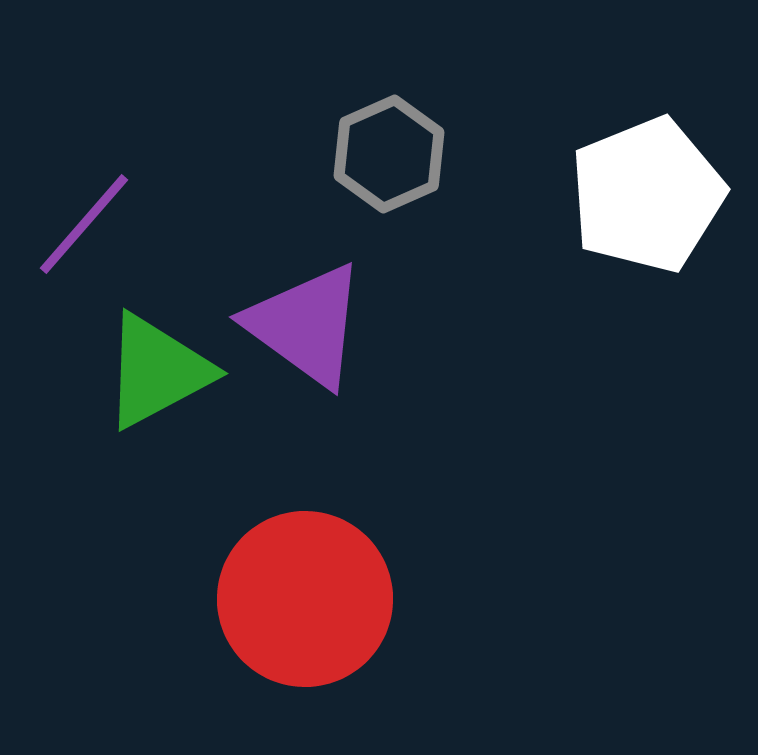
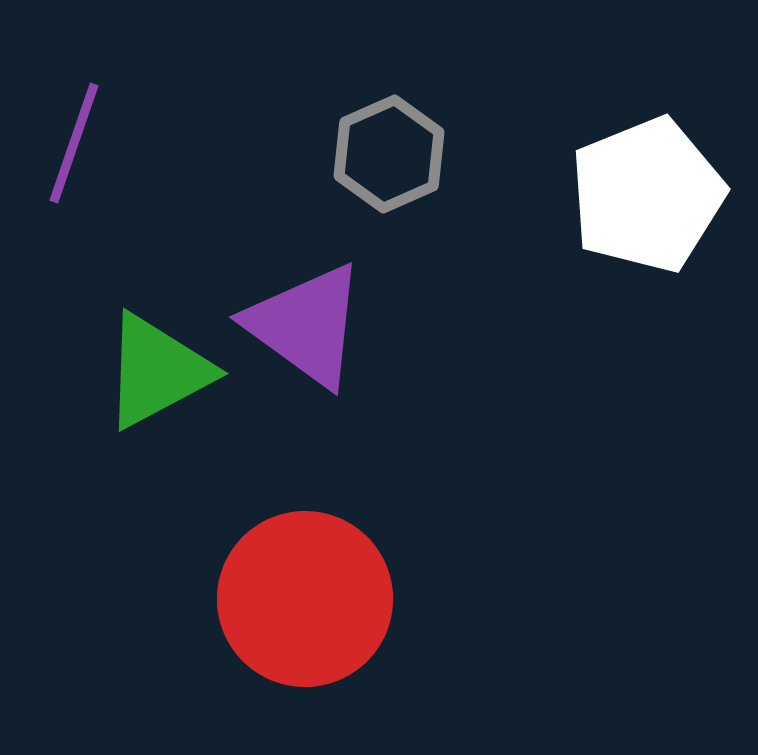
purple line: moved 10 px left, 81 px up; rotated 22 degrees counterclockwise
